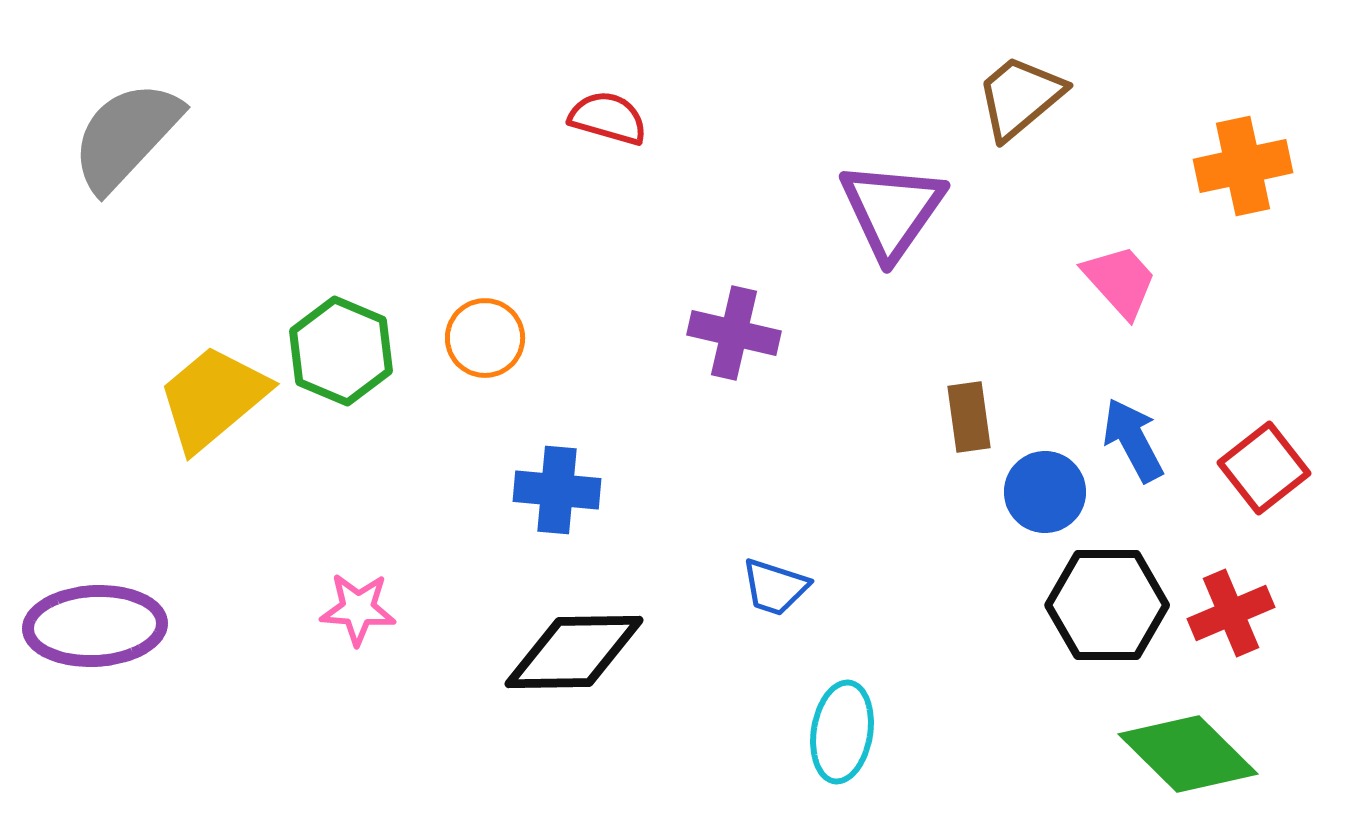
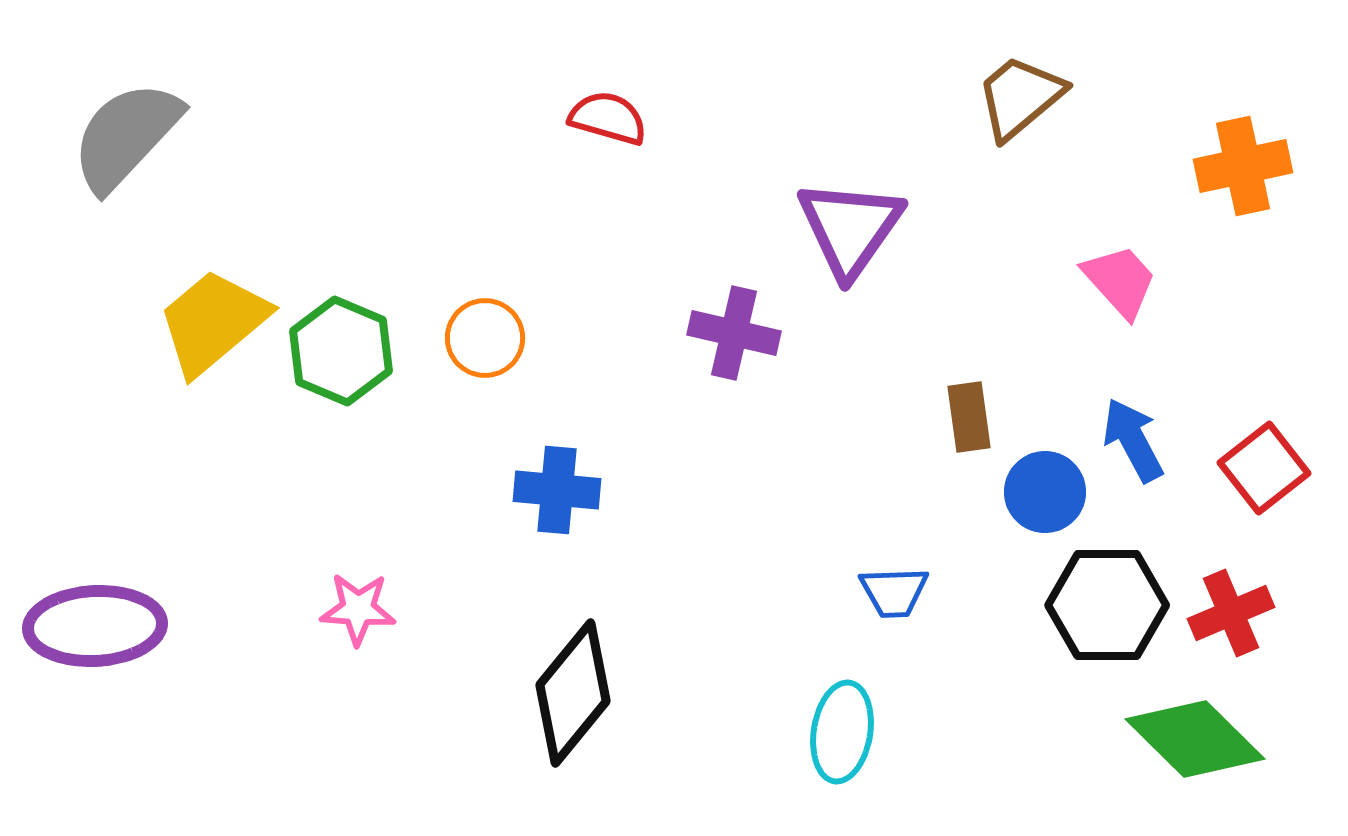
purple triangle: moved 42 px left, 18 px down
yellow trapezoid: moved 76 px up
blue trapezoid: moved 119 px right, 5 px down; rotated 20 degrees counterclockwise
black diamond: moved 1 px left, 41 px down; rotated 50 degrees counterclockwise
green diamond: moved 7 px right, 15 px up
